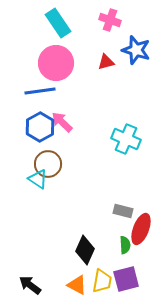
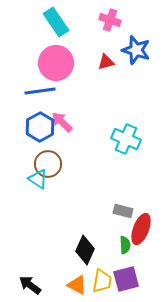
cyan rectangle: moved 2 px left, 1 px up
